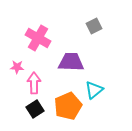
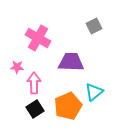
cyan triangle: moved 2 px down
